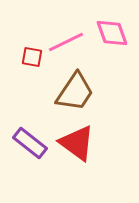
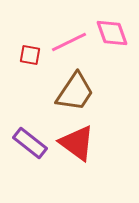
pink line: moved 3 px right
red square: moved 2 px left, 2 px up
